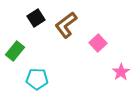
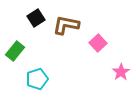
brown L-shape: rotated 48 degrees clockwise
cyan pentagon: rotated 20 degrees counterclockwise
